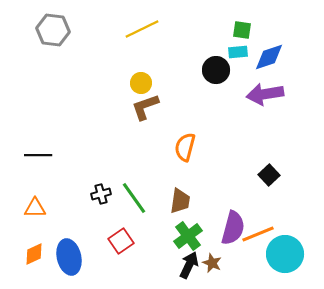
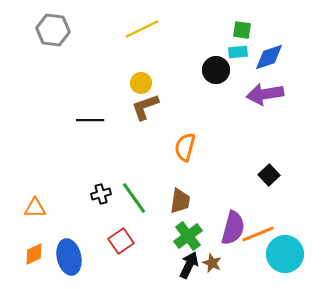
black line: moved 52 px right, 35 px up
